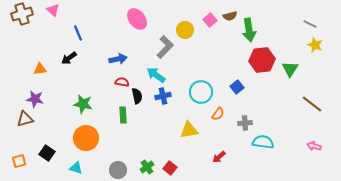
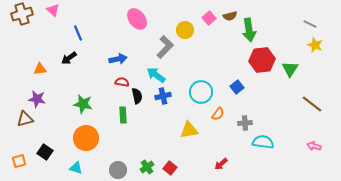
pink square: moved 1 px left, 2 px up
purple star: moved 2 px right
black square: moved 2 px left, 1 px up
red arrow: moved 2 px right, 7 px down
